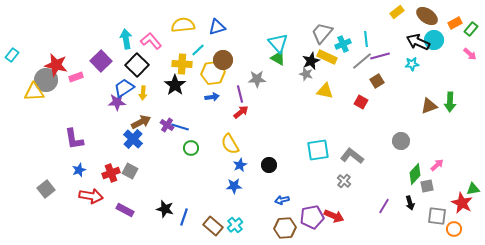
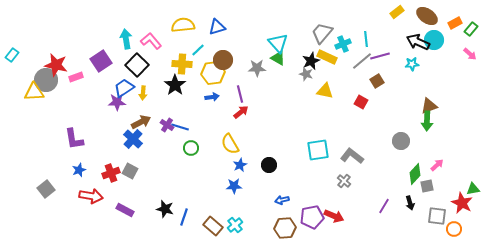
purple square at (101, 61): rotated 10 degrees clockwise
gray star at (257, 79): moved 11 px up
green arrow at (450, 102): moved 23 px left, 19 px down
